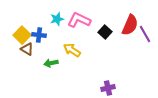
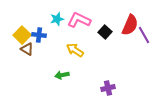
purple line: moved 1 px left, 1 px down
yellow arrow: moved 3 px right
green arrow: moved 11 px right, 12 px down
